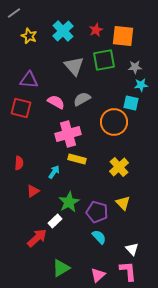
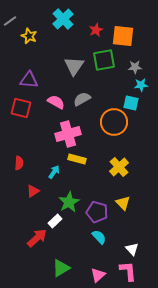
gray line: moved 4 px left, 8 px down
cyan cross: moved 12 px up
gray triangle: rotated 15 degrees clockwise
